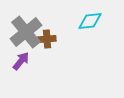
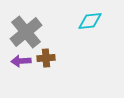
brown cross: moved 1 px left, 19 px down
purple arrow: rotated 132 degrees counterclockwise
